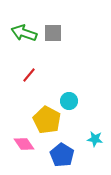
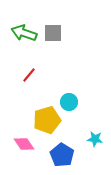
cyan circle: moved 1 px down
yellow pentagon: rotated 28 degrees clockwise
